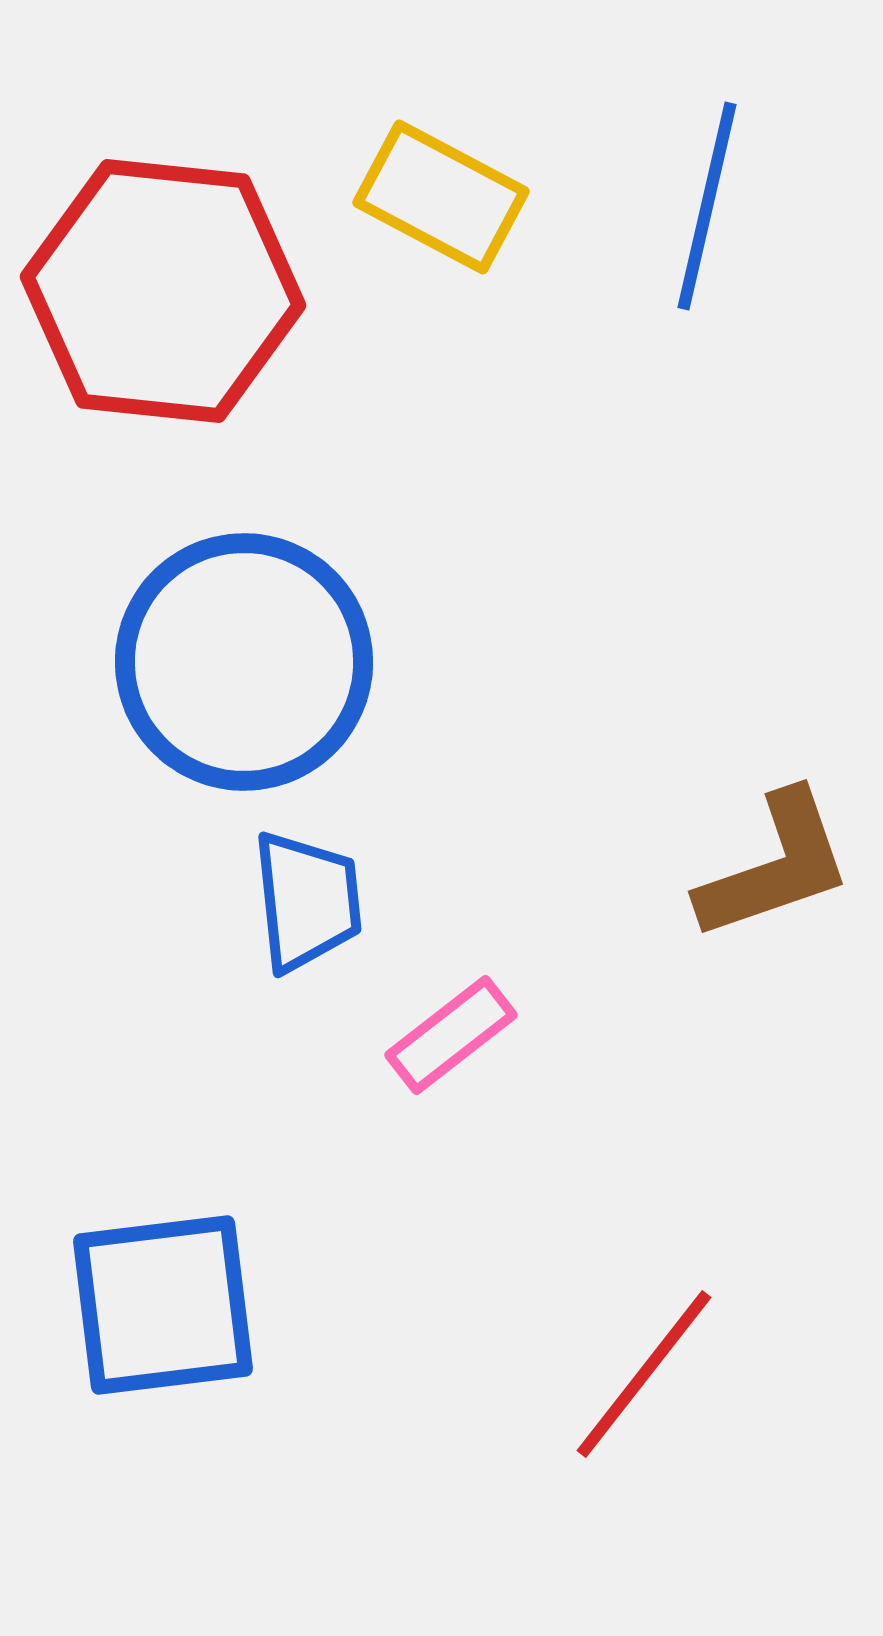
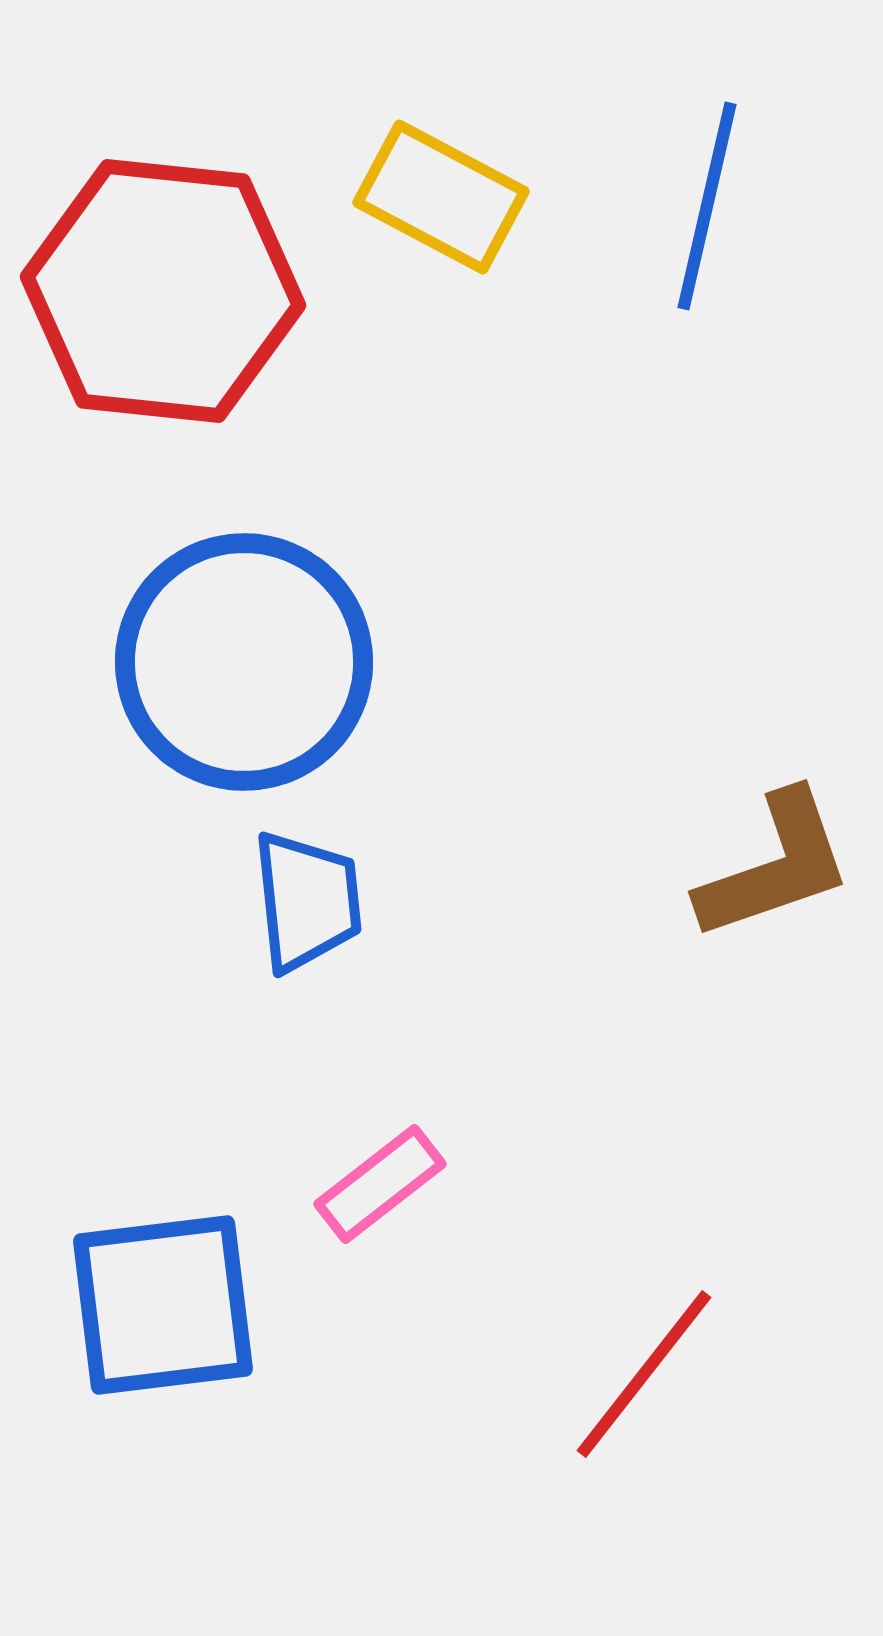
pink rectangle: moved 71 px left, 149 px down
